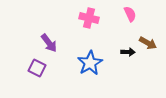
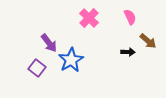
pink semicircle: moved 3 px down
pink cross: rotated 30 degrees clockwise
brown arrow: moved 2 px up; rotated 12 degrees clockwise
blue star: moved 19 px left, 3 px up
purple square: rotated 12 degrees clockwise
